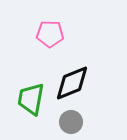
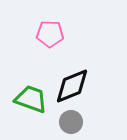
black diamond: moved 3 px down
green trapezoid: rotated 100 degrees clockwise
